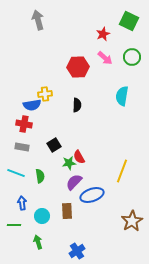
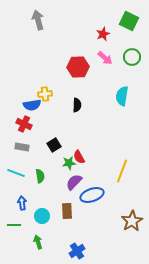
red cross: rotated 14 degrees clockwise
